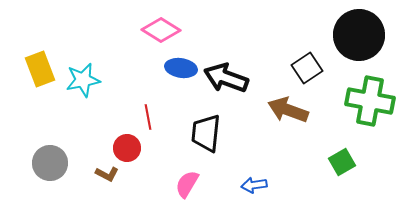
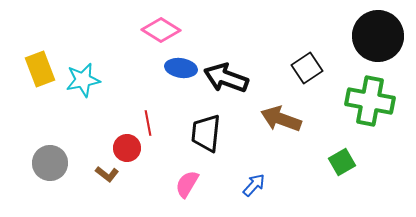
black circle: moved 19 px right, 1 px down
brown arrow: moved 7 px left, 9 px down
red line: moved 6 px down
brown L-shape: rotated 10 degrees clockwise
blue arrow: rotated 140 degrees clockwise
